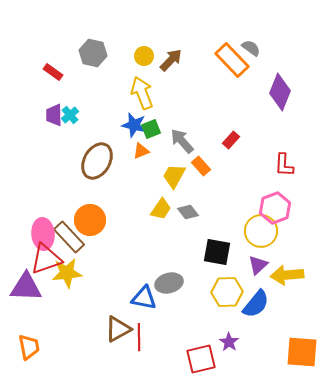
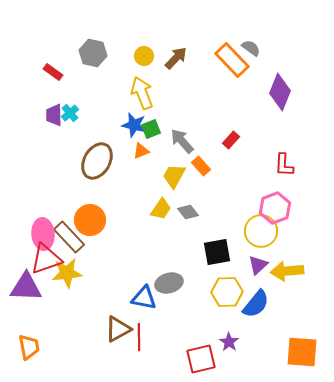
brown arrow at (171, 60): moved 5 px right, 2 px up
cyan cross at (70, 115): moved 2 px up
black square at (217, 252): rotated 20 degrees counterclockwise
yellow arrow at (287, 275): moved 4 px up
